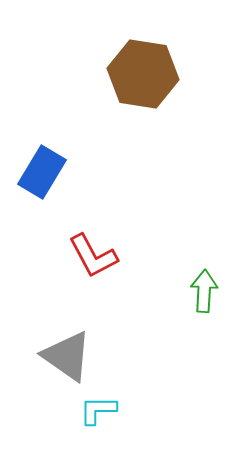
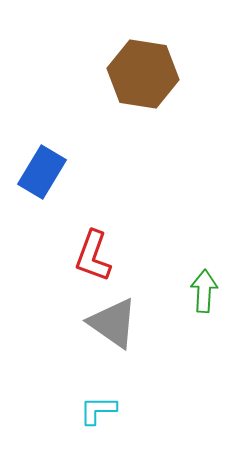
red L-shape: rotated 48 degrees clockwise
gray triangle: moved 46 px right, 33 px up
